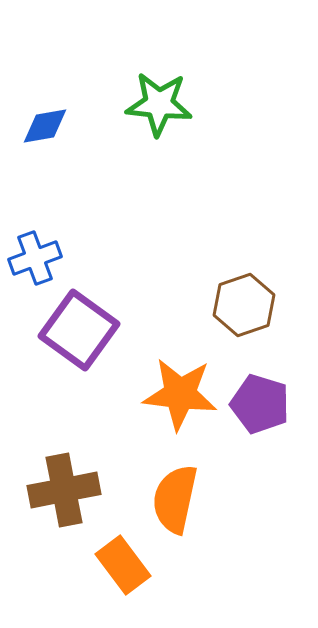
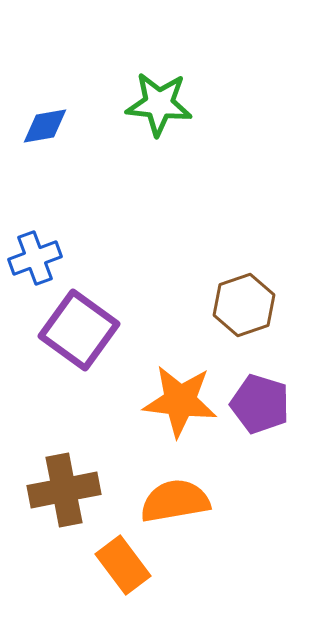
orange star: moved 7 px down
orange semicircle: moved 2 px down; rotated 68 degrees clockwise
